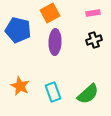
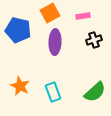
pink rectangle: moved 10 px left, 3 px down
green semicircle: moved 7 px right, 2 px up
